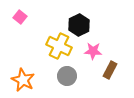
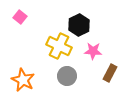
brown rectangle: moved 3 px down
